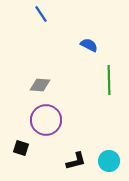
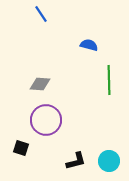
blue semicircle: rotated 12 degrees counterclockwise
gray diamond: moved 1 px up
